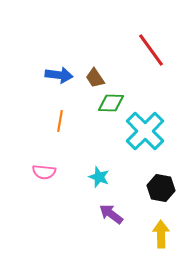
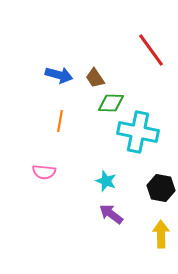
blue arrow: rotated 8 degrees clockwise
cyan cross: moved 7 px left, 1 px down; rotated 33 degrees counterclockwise
cyan star: moved 7 px right, 4 px down
